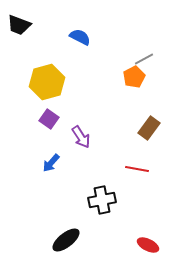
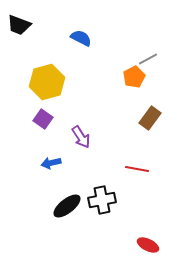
blue semicircle: moved 1 px right, 1 px down
gray line: moved 4 px right
purple square: moved 6 px left
brown rectangle: moved 1 px right, 10 px up
blue arrow: rotated 36 degrees clockwise
black ellipse: moved 1 px right, 34 px up
